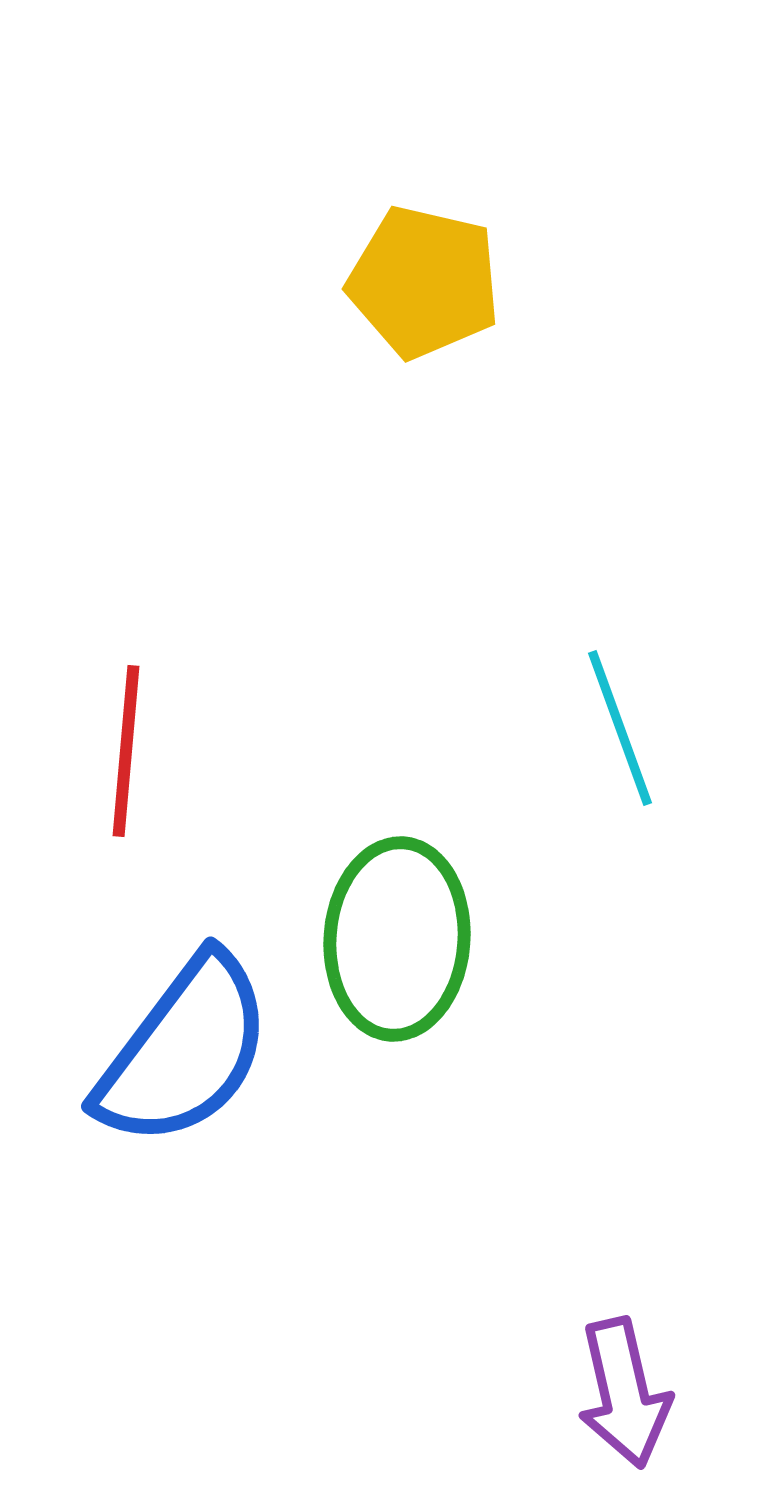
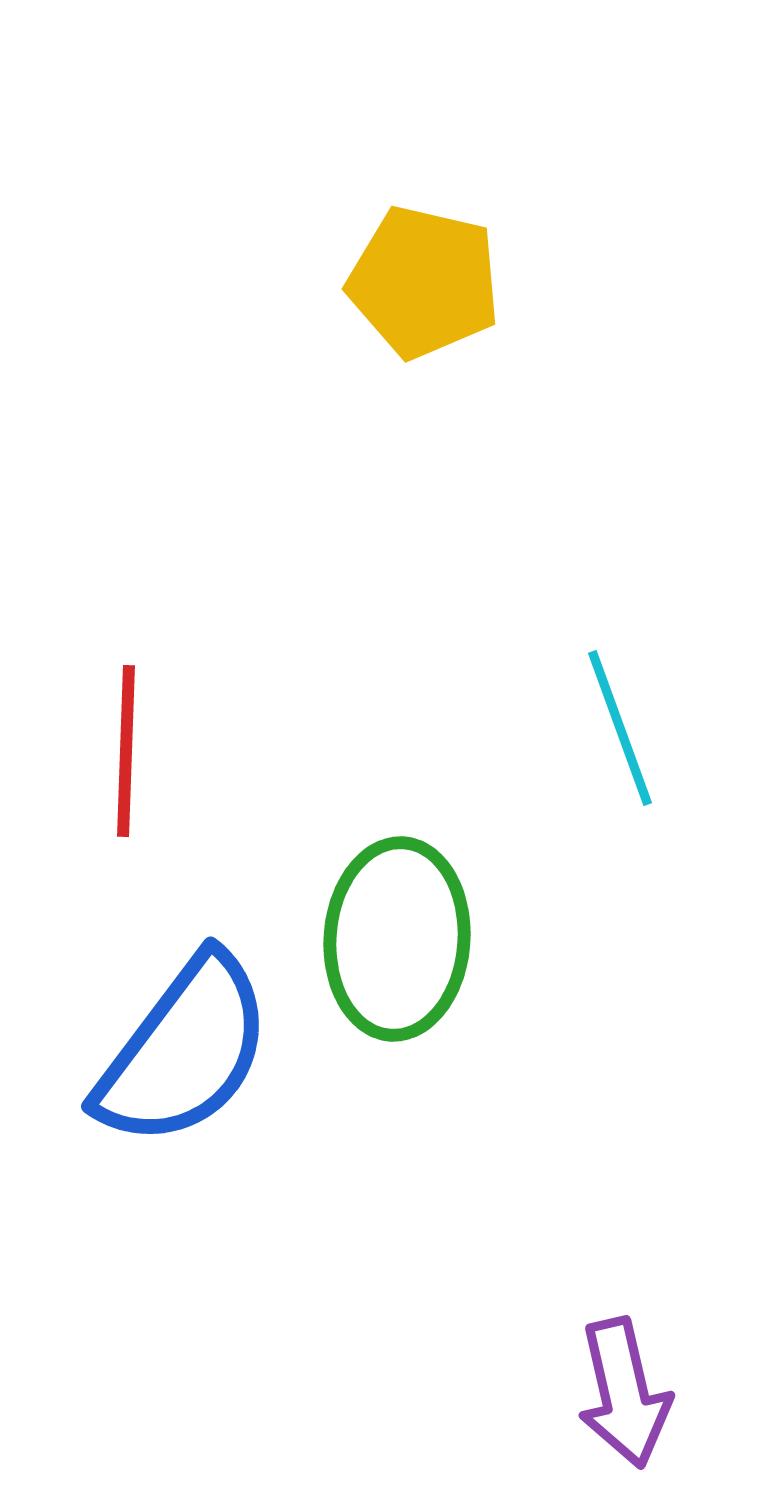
red line: rotated 3 degrees counterclockwise
